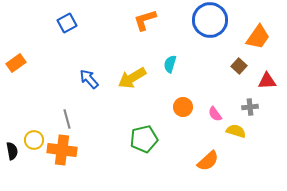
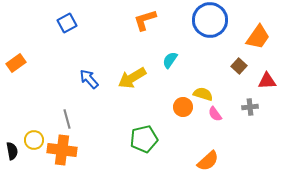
cyan semicircle: moved 4 px up; rotated 18 degrees clockwise
yellow semicircle: moved 33 px left, 37 px up
